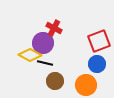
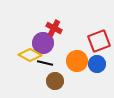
orange circle: moved 9 px left, 24 px up
